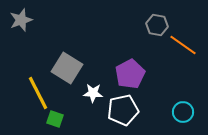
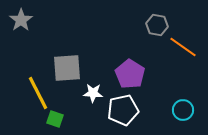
gray star: rotated 15 degrees counterclockwise
orange line: moved 2 px down
gray square: rotated 36 degrees counterclockwise
purple pentagon: rotated 12 degrees counterclockwise
cyan circle: moved 2 px up
